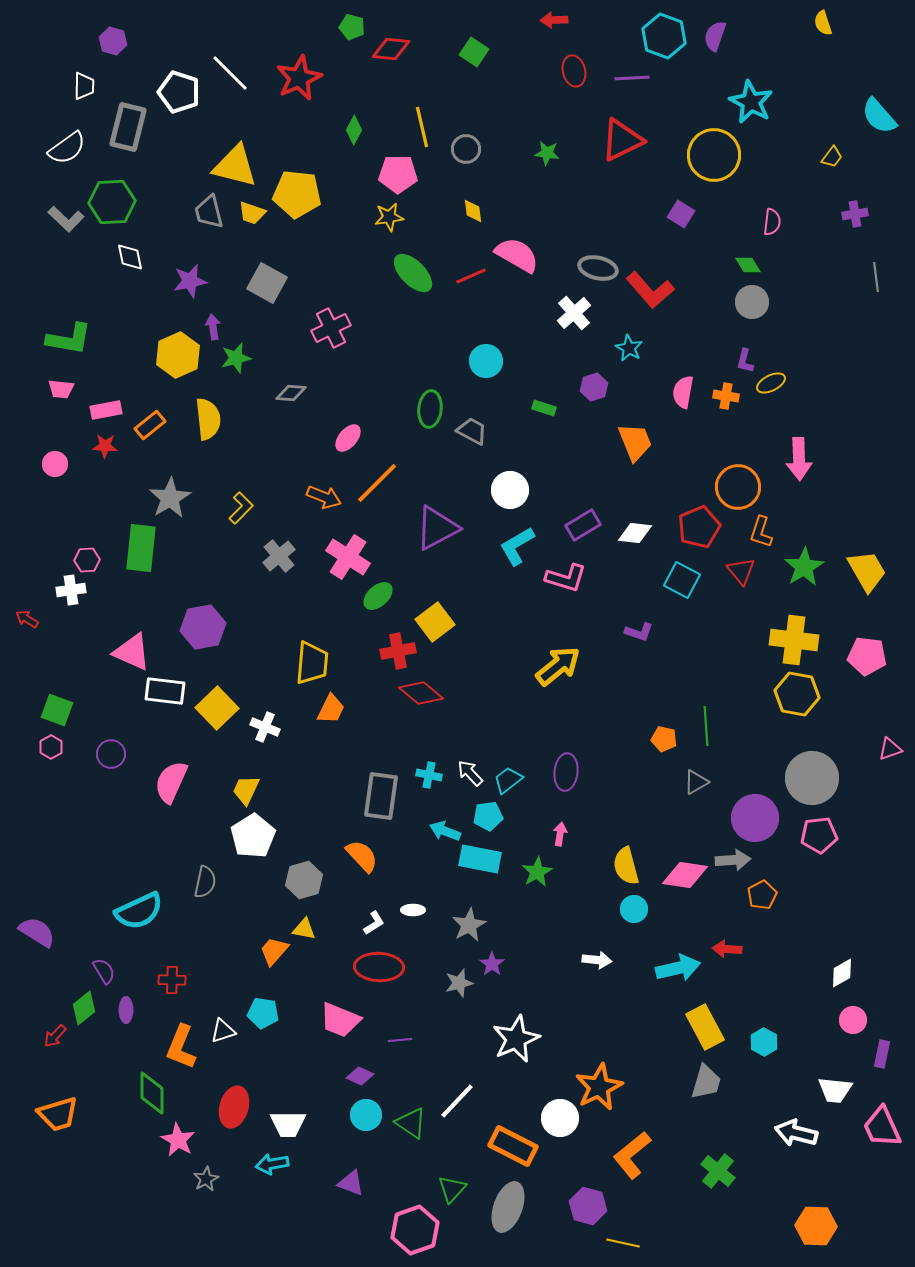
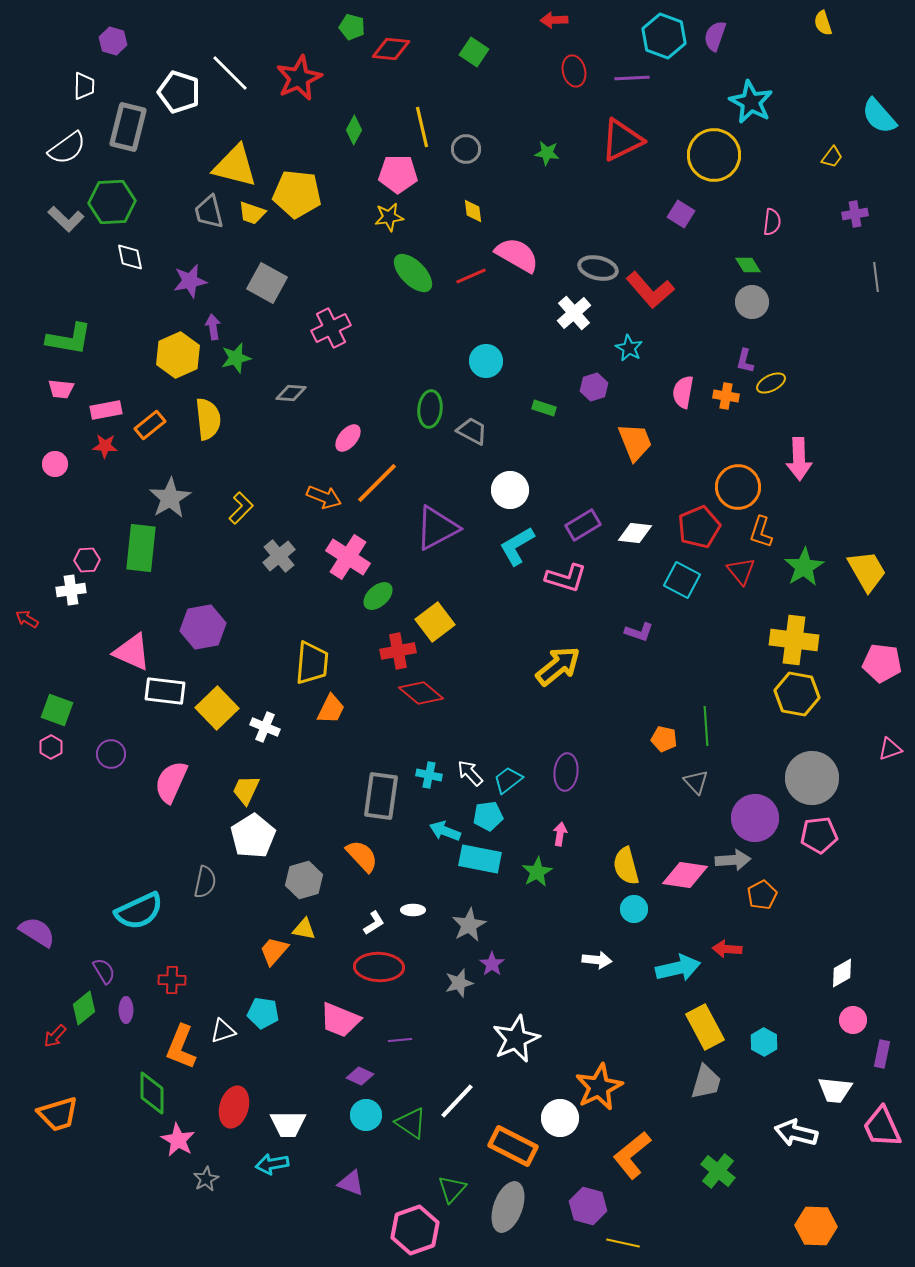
pink pentagon at (867, 656): moved 15 px right, 7 px down
gray triangle at (696, 782): rotated 44 degrees counterclockwise
